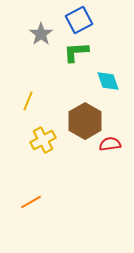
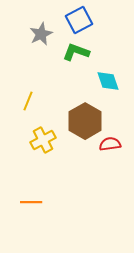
gray star: rotated 10 degrees clockwise
green L-shape: rotated 24 degrees clockwise
orange line: rotated 30 degrees clockwise
